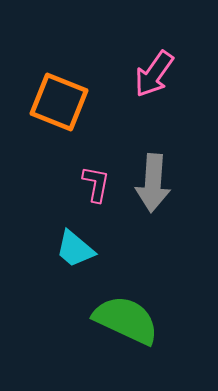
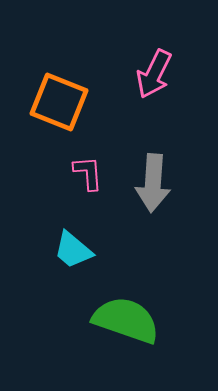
pink arrow: rotated 9 degrees counterclockwise
pink L-shape: moved 8 px left, 11 px up; rotated 15 degrees counterclockwise
cyan trapezoid: moved 2 px left, 1 px down
green semicircle: rotated 6 degrees counterclockwise
